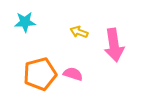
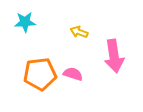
pink arrow: moved 11 px down
orange pentagon: rotated 8 degrees clockwise
